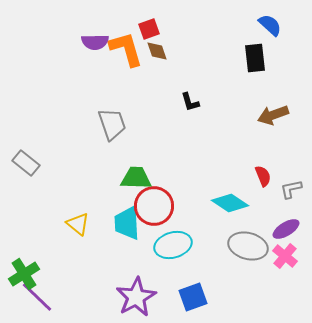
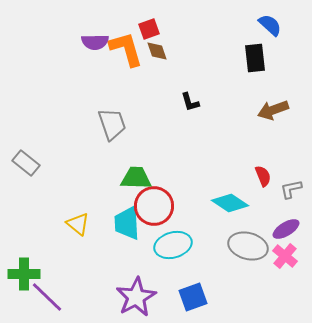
brown arrow: moved 5 px up
green cross: rotated 32 degrees clockwise
purple line: moved 10 px right
